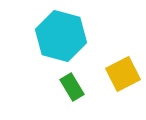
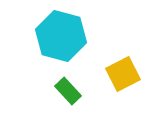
green rectangle: moved 4 px left, 4 px down; rotated 12 degrees counterclockwise
